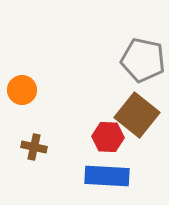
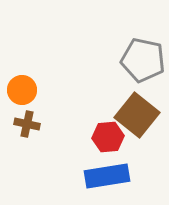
red hexagon: rotated 8 degrees counterclockwise
brown cross: moved 7 px left, 23 px up
blue rectangle: rotated 12 degrees counterclockwise
